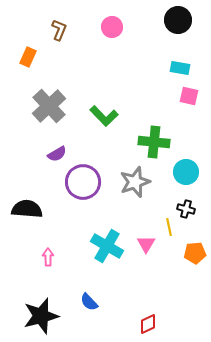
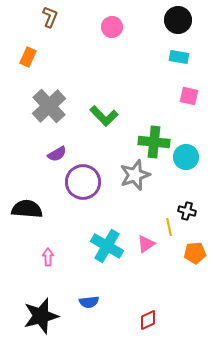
brown L-shape: moved 9 px left, 13 px up
cyan rectangle: moved 1 px left, 11 px up
cyan circle: moved 15 px up
gray star: moved 7 px up
black cross: moved 1 px right, 2 px down
pink triangle: rotated 24 degrees clockwise
blue semicircle: rotated 54 degrees counterclockwise
red diamond: moved 4 px up
